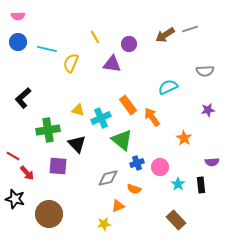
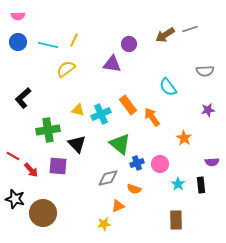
yellow line: moved 21 px left, 3 px down; rotated 56 degrees clockwise
cyan line: moved 1 px right, 4 px up
yellow semicircle: moved 5 px left, 6 px down; rotated 30 degrees clockwise
cyan semicircle: rotated 102 degrees counterclockwise
cyan cross: moved 4 px up
green triangle: moved 2 px left, 4 px down
pink circle: moved 3 px up
red arrow: moved 4 px right, 3 px up
brown circle: moved 6 px left, 1 px up
brown rectangle: rotated 42 degrees clockwise
